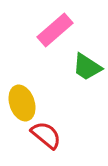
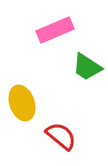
pink rectangle: rotated 18 degrees clockwise
red semicircle: moved 15 px right, 1 px down
